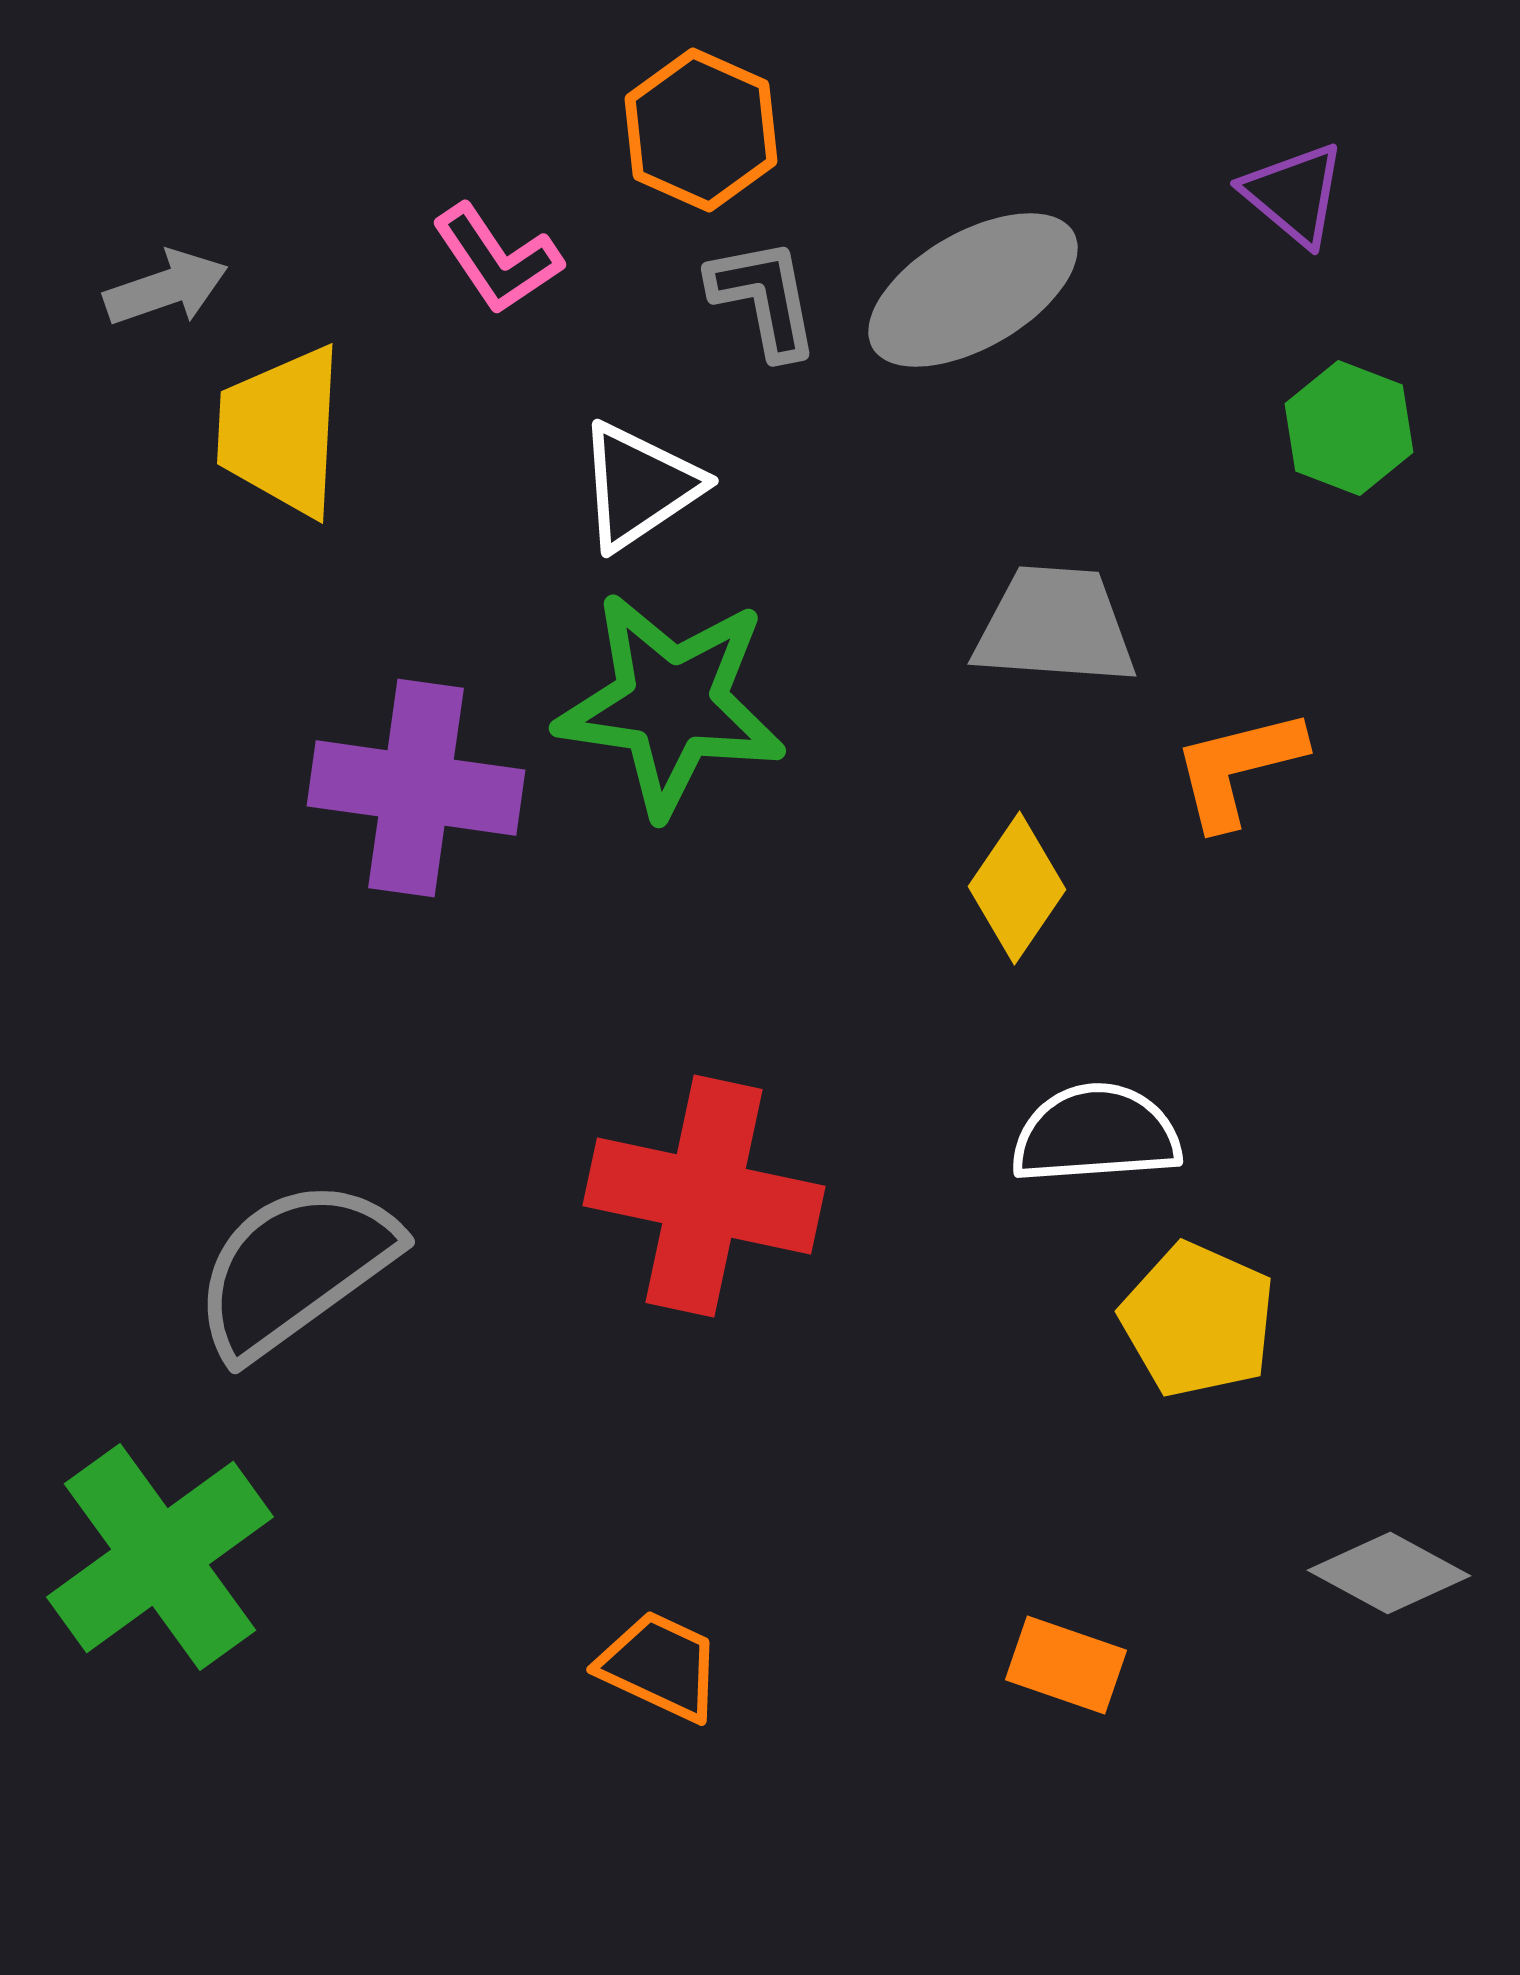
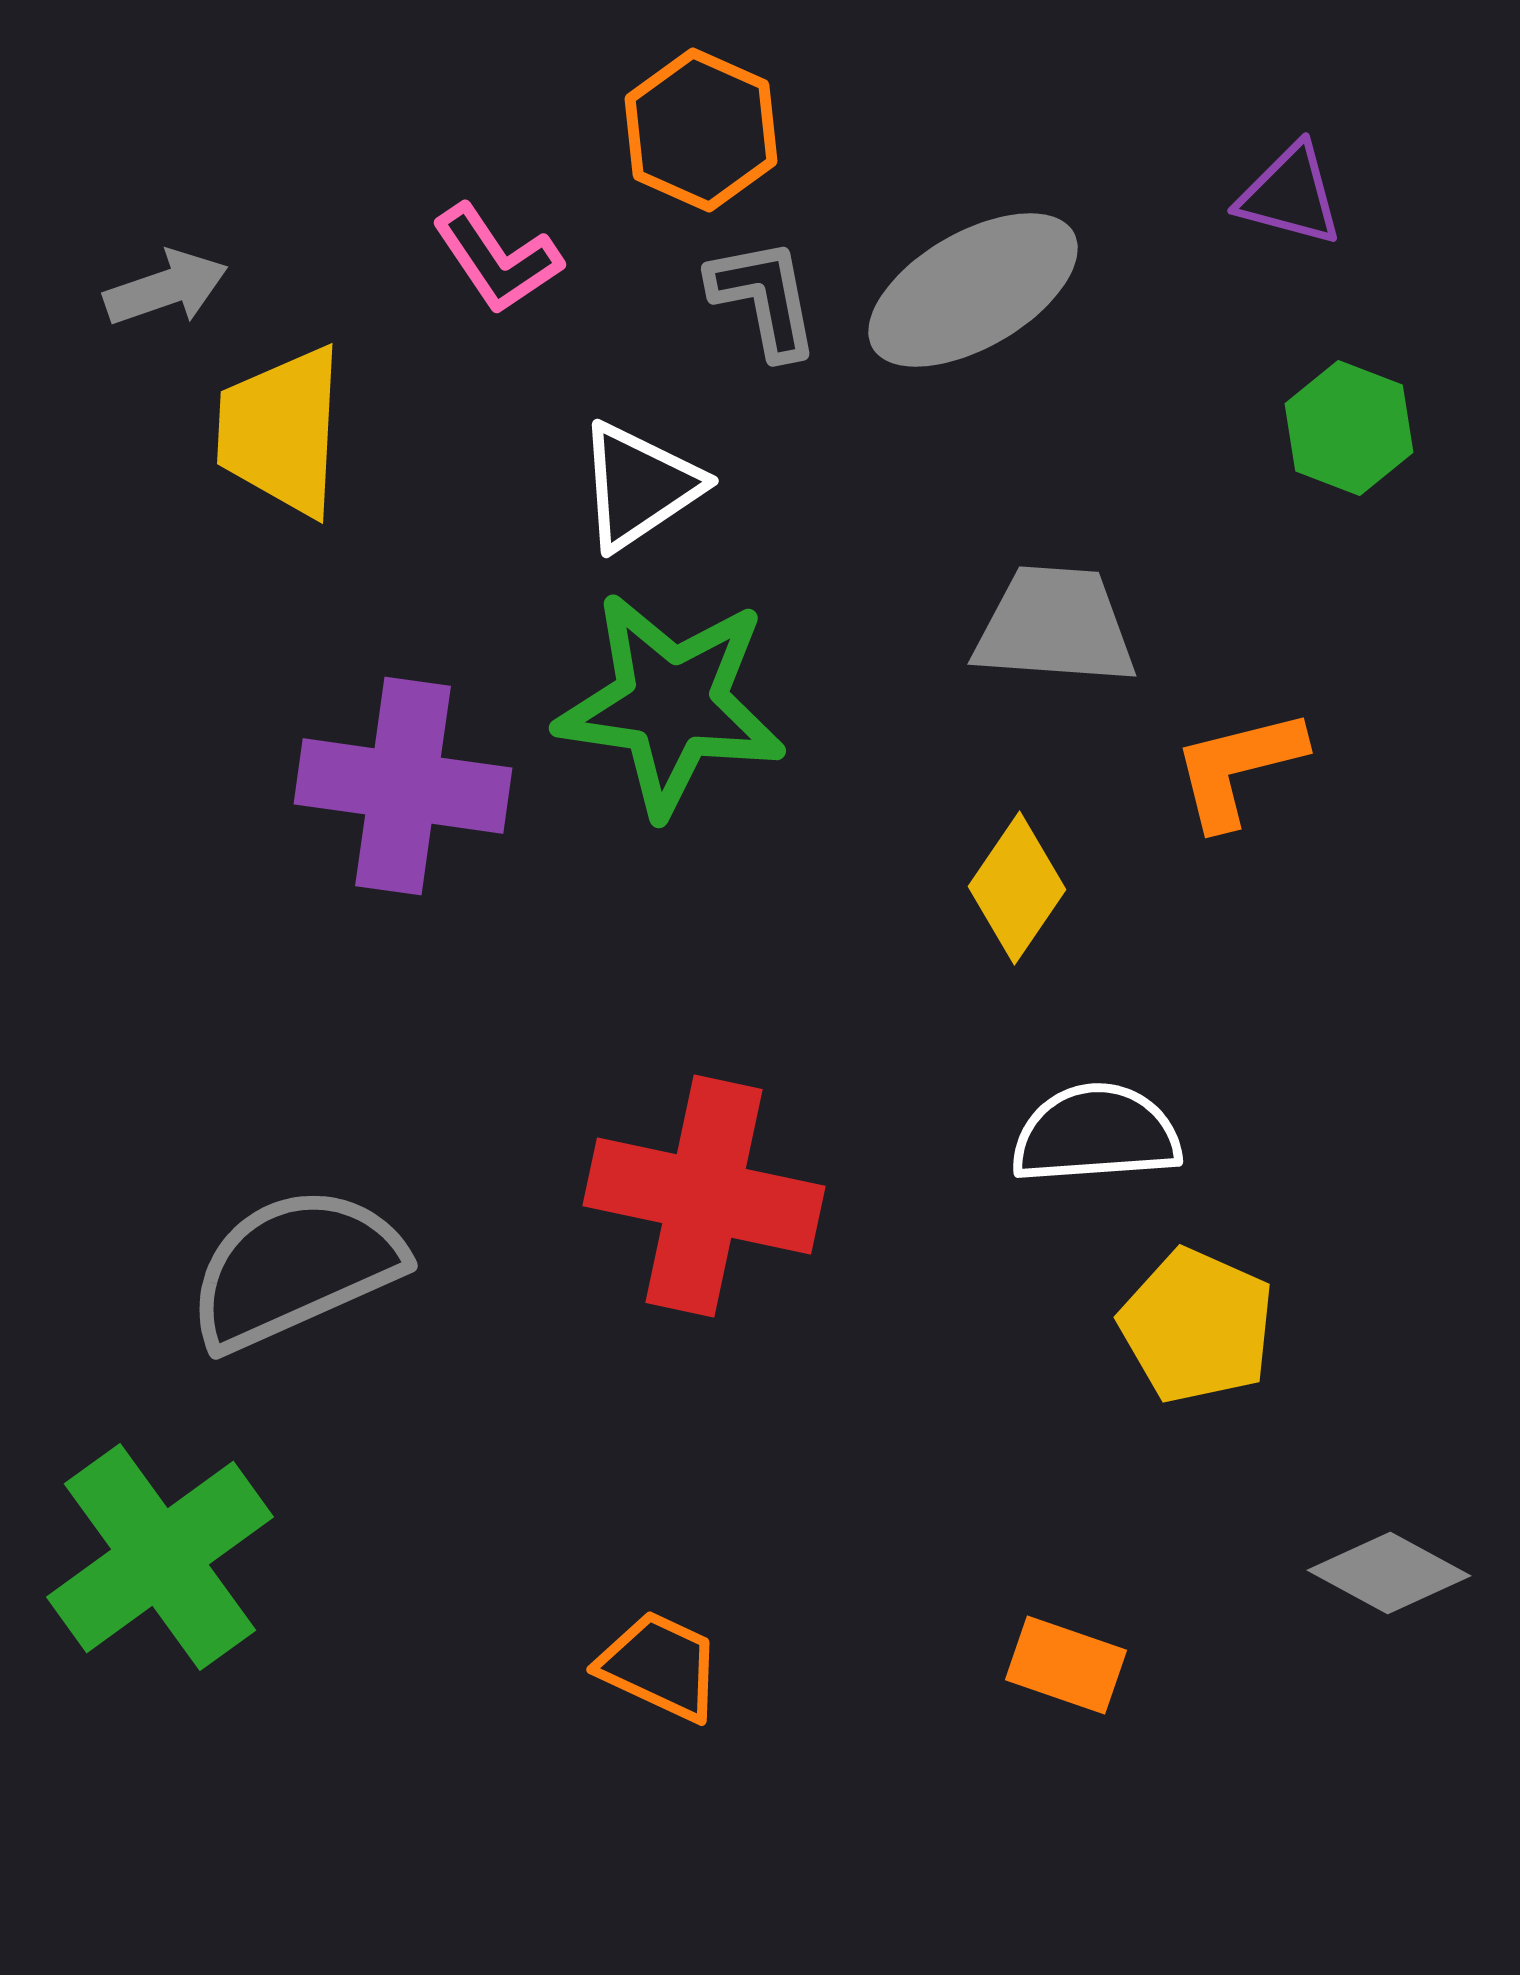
purple triangle: moved 4 px left, 1 px down; rotated 25 degrees counterclockwise
purple cross: moved 13 px left, 2 px up
gray semicircle: rotated 12 degrees clockwise
yellow pentagon: moved 1 px left, 6 px down
